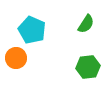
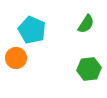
green hexagon: moved 1 px right, 2 px down
